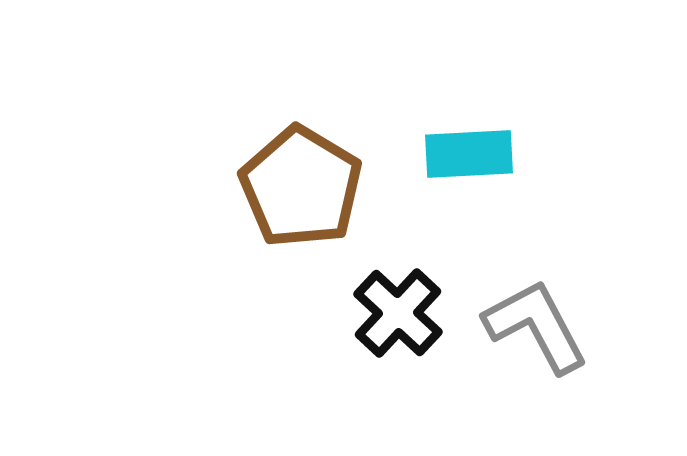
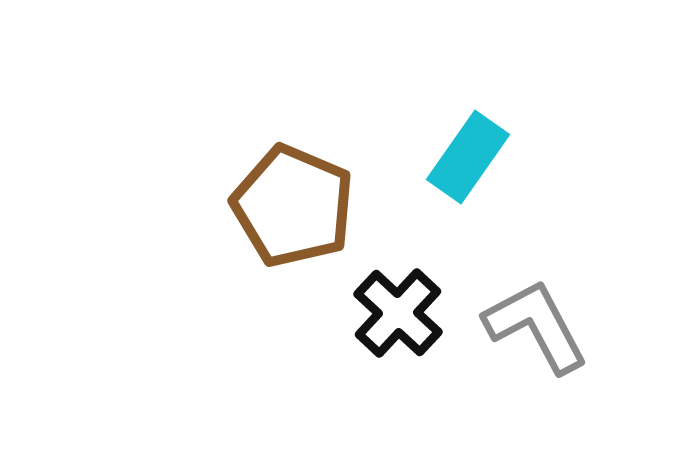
cyan rectangle: moved 1 px left, 3 px down; rotated 52 degrees counterclockwise
brown pentagon: moved 8 px left, 19 px down; rotated 8 degrees counterclockwise
